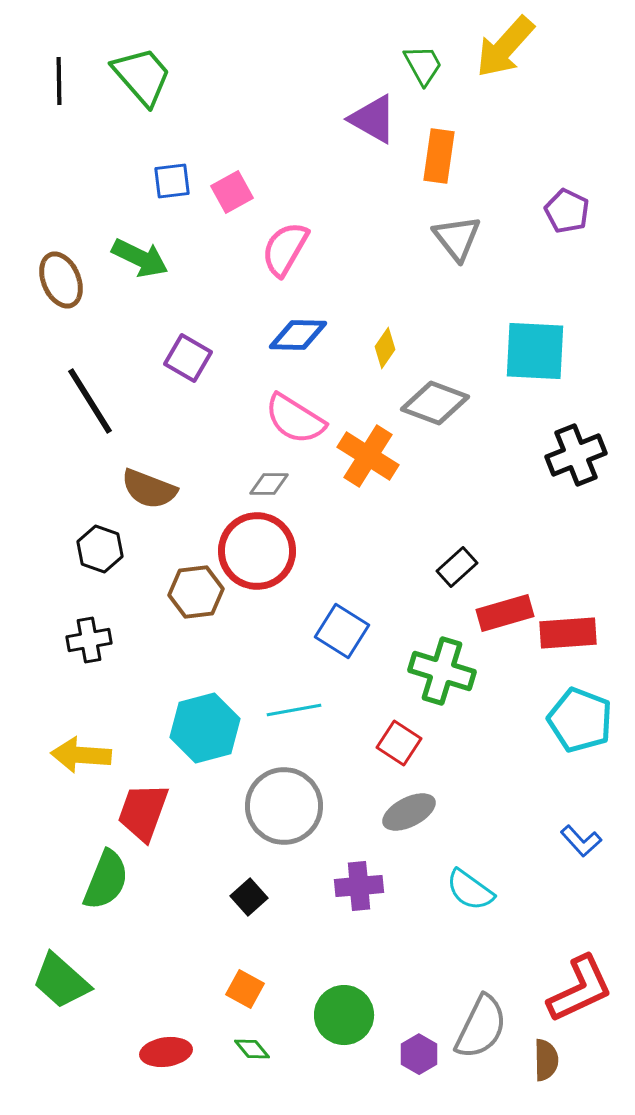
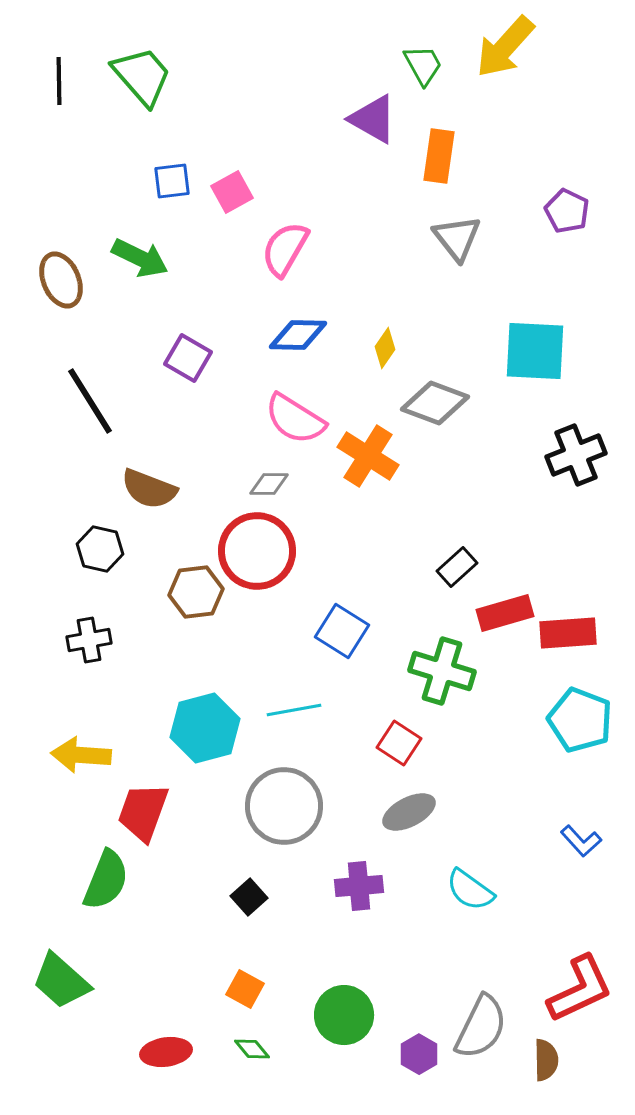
black hexagon at (100, 549): rotated 6 degrees counterclockwise
